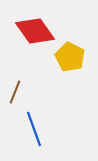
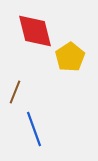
red diamond: rotated 21 degrees clockwise
yellow pentagon: rotated 12 degrees clockwise
